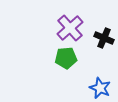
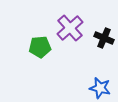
green pentagon: moved 26 px left, 11 px up
blue star: rotated 10 degrees counterclockwise
